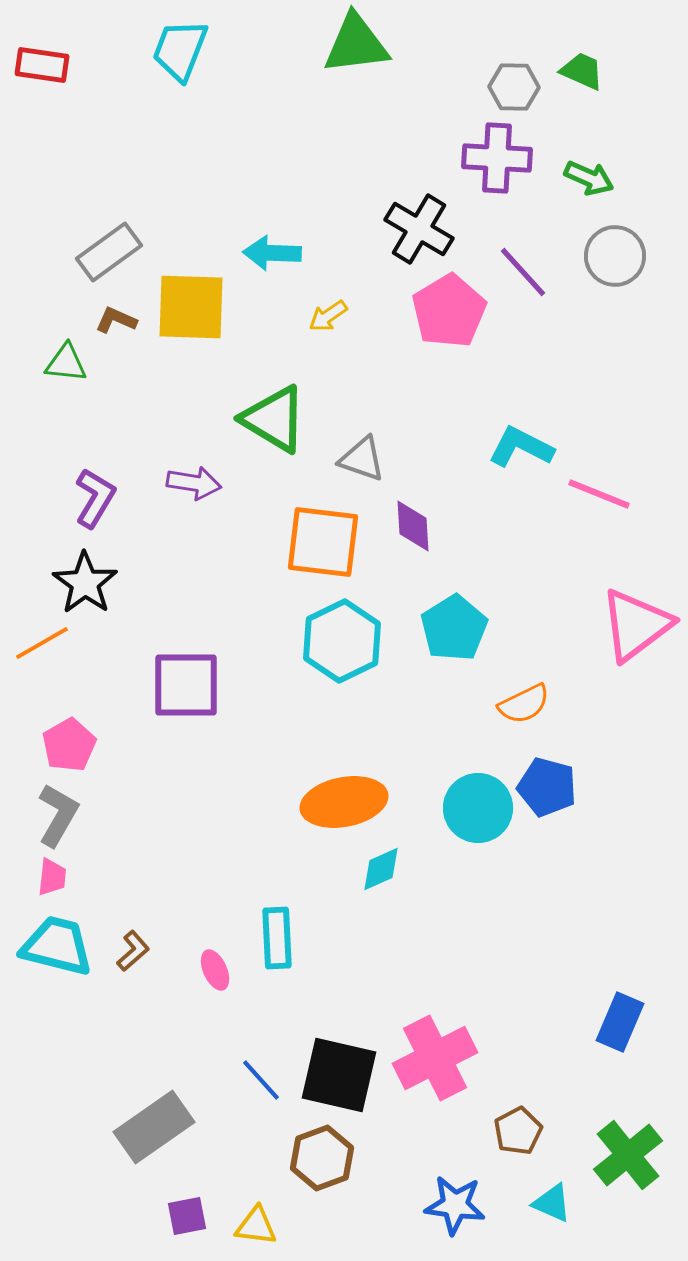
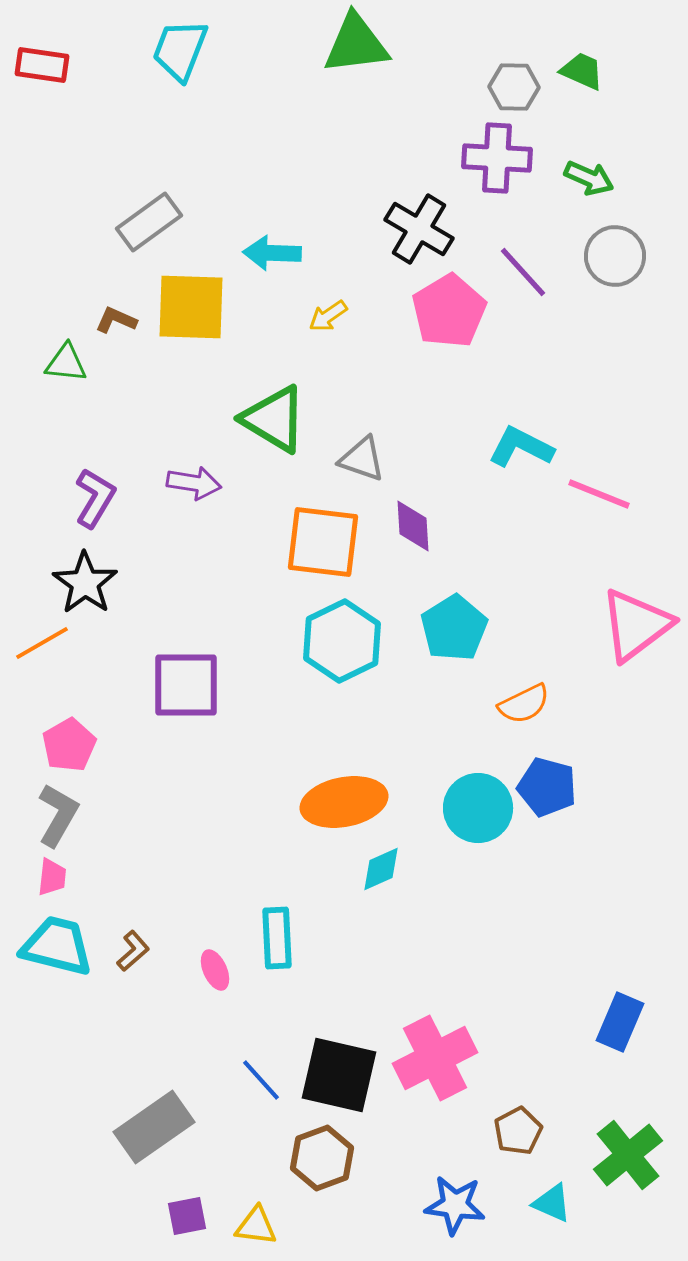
gray rectangle at (109, 252): moved 40 px right, 30 px up
